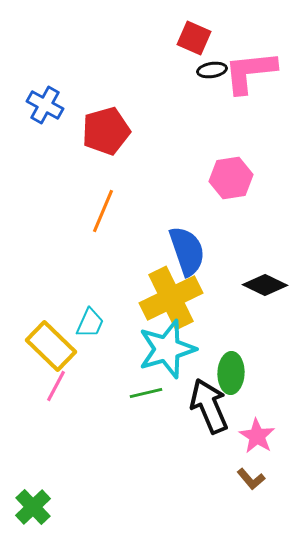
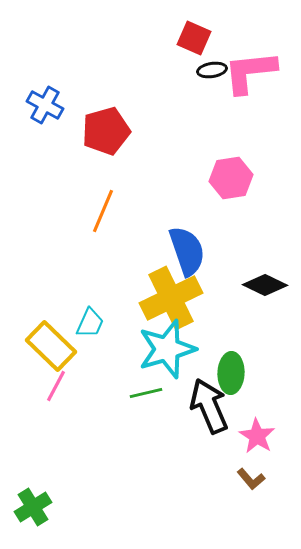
green cross: rotated 12 degrees clockwise
